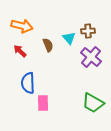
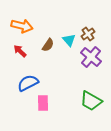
brown cross: moved 3 px down; rotated 32 degrees counterclockwise
cyan triangle: moved 2 px down
brown semicircle: rotated 56 degrees clockwise
blue semicircle: rotated 65 degrees clockwise
green trapezoid: moved 2 px left, 2 px up
